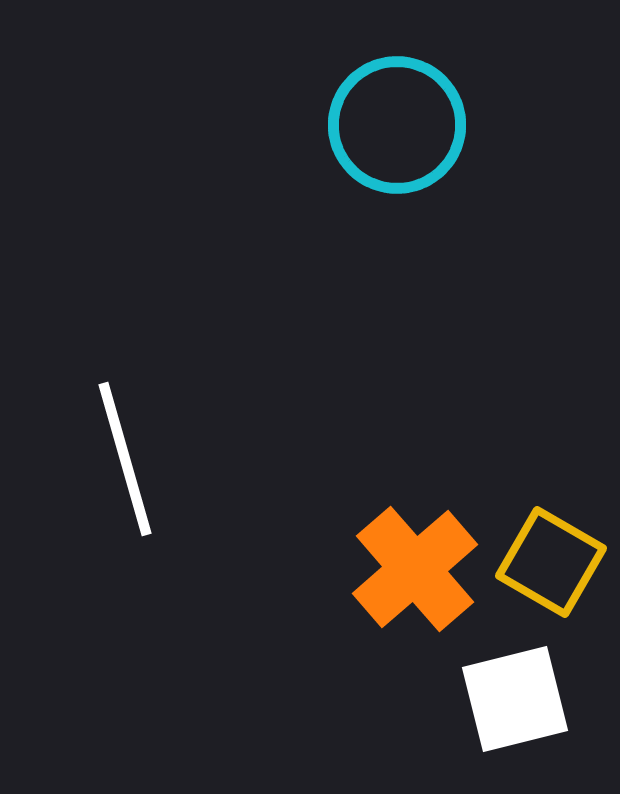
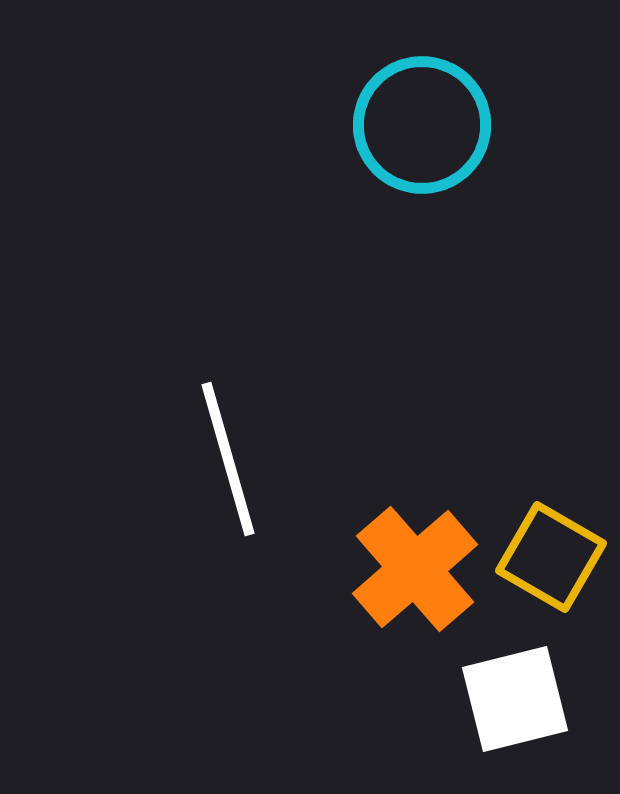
cyan circle: moved 25 px right
white line: moved 103 px right
yellow square: moved 5 px up
